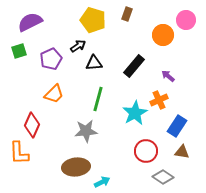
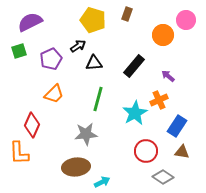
gray star: moved 3 px down
